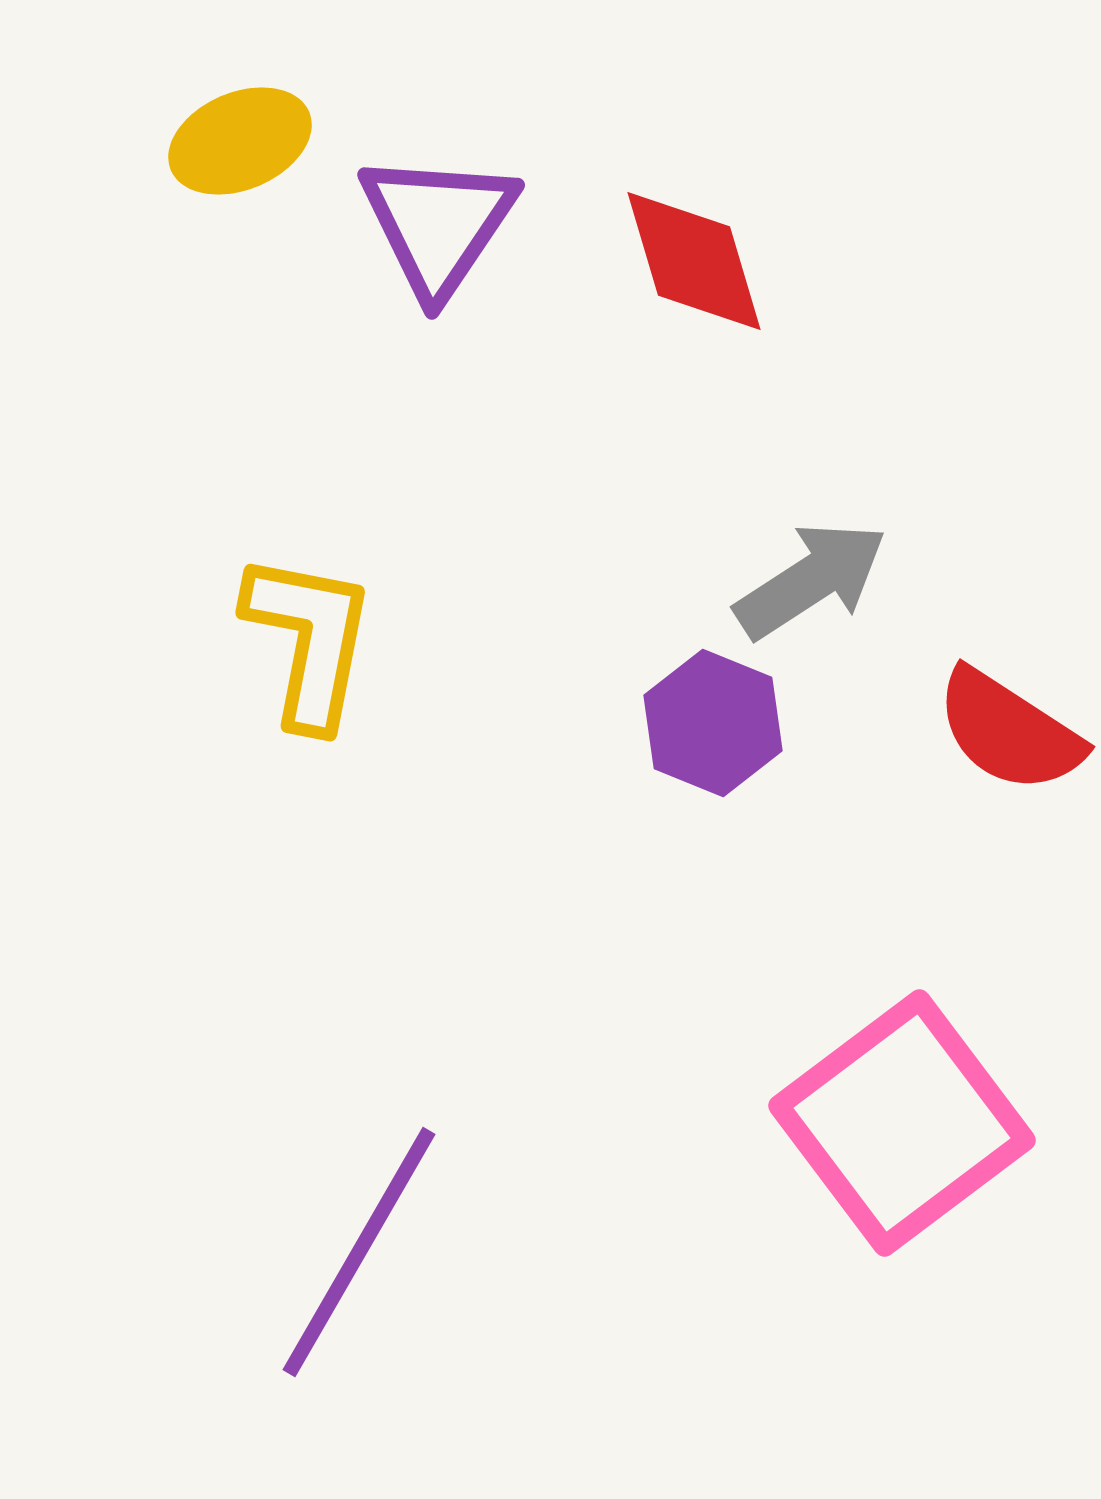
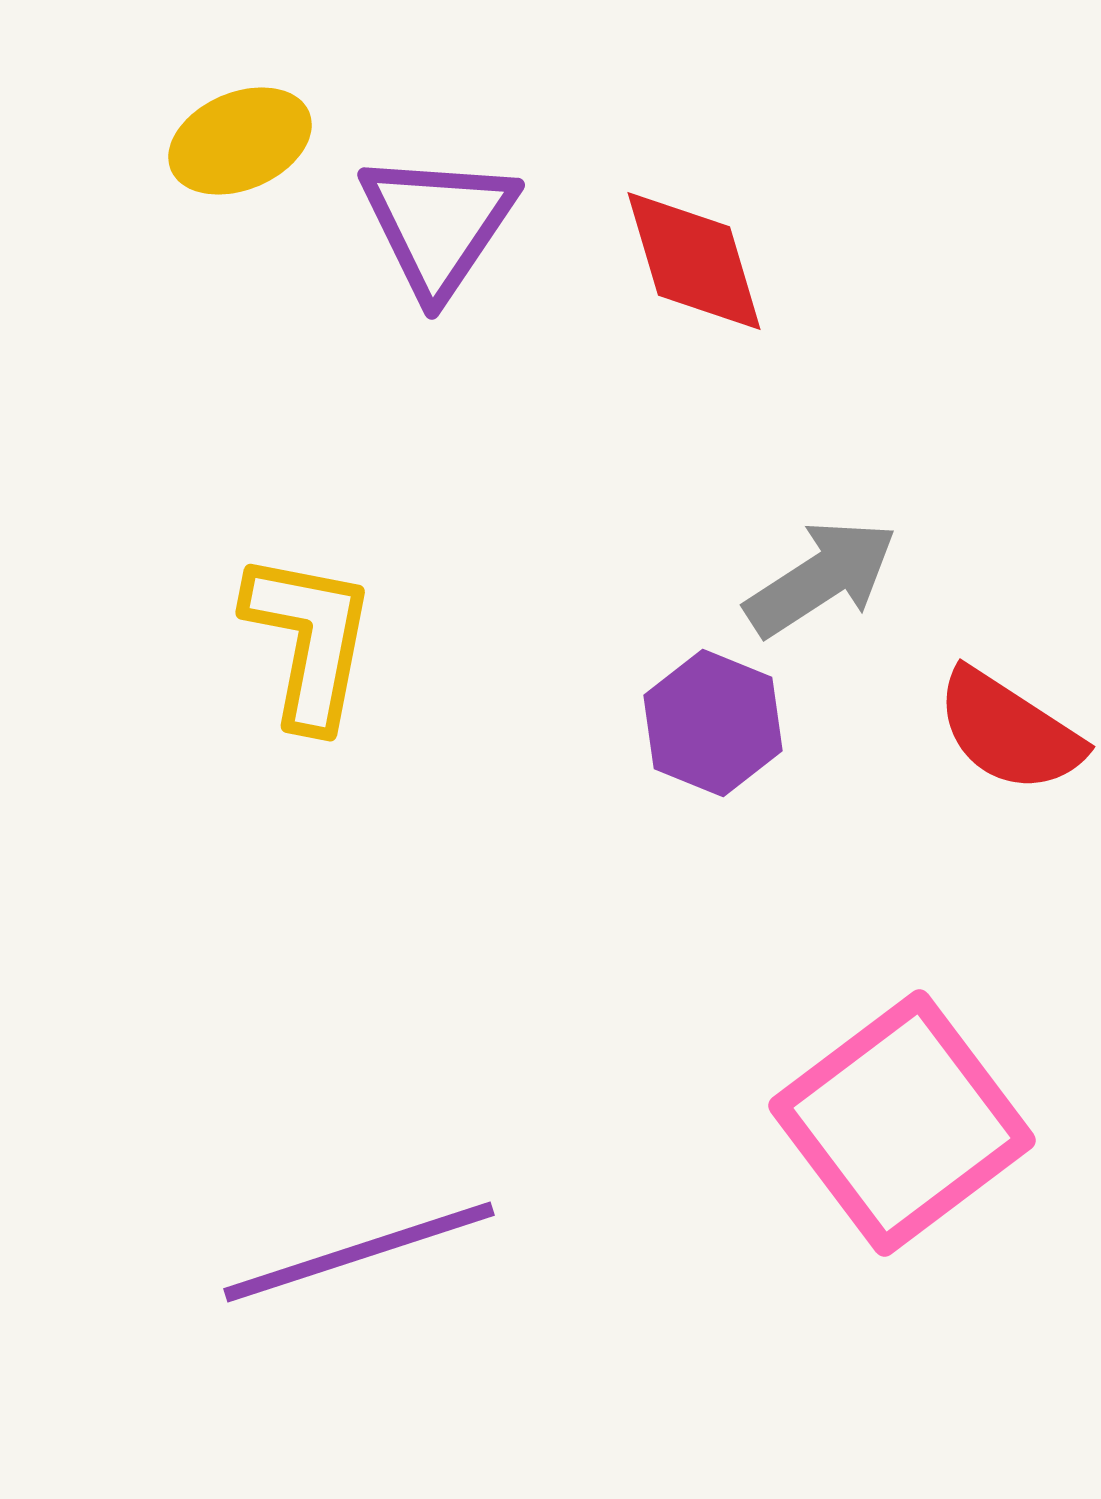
gray arrow: moved 10 px right, 2 px up
purple line: rotated 42 degrees clockwise
